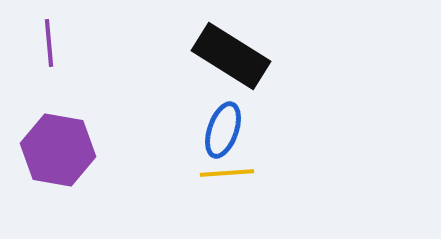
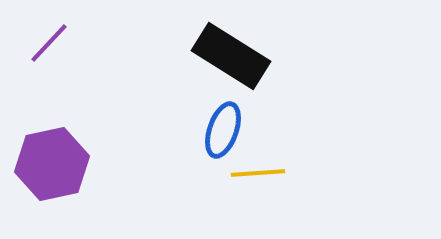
purple line: rotated 48 degrees clockwise
purple hexagon: moved 6 px left, 14 px down; rotated 22 degrees counterclockwise
yellow line: moved 31 px right
